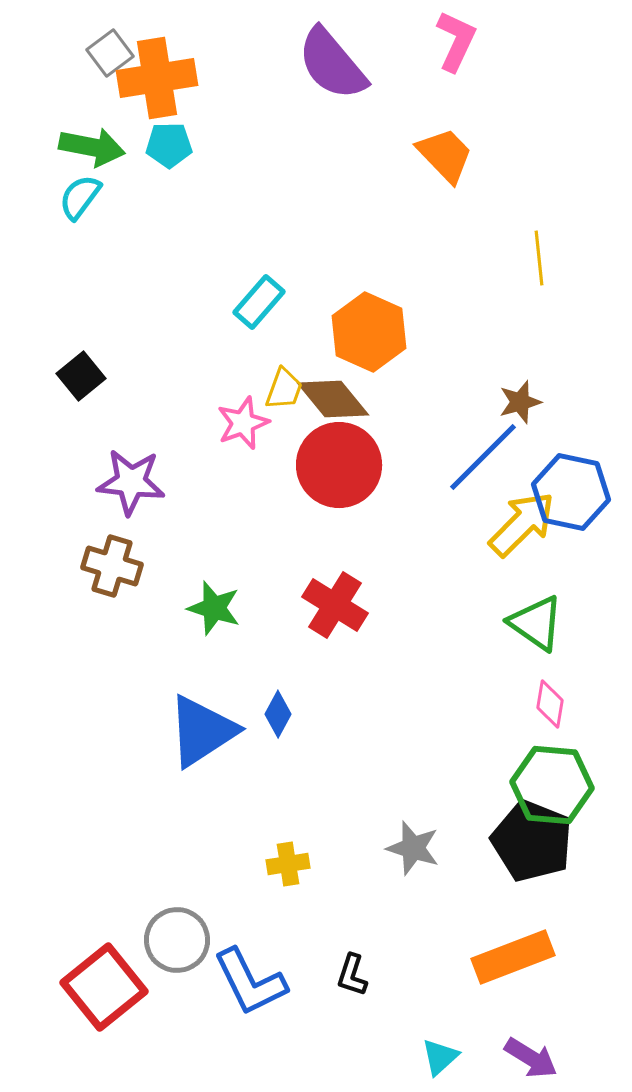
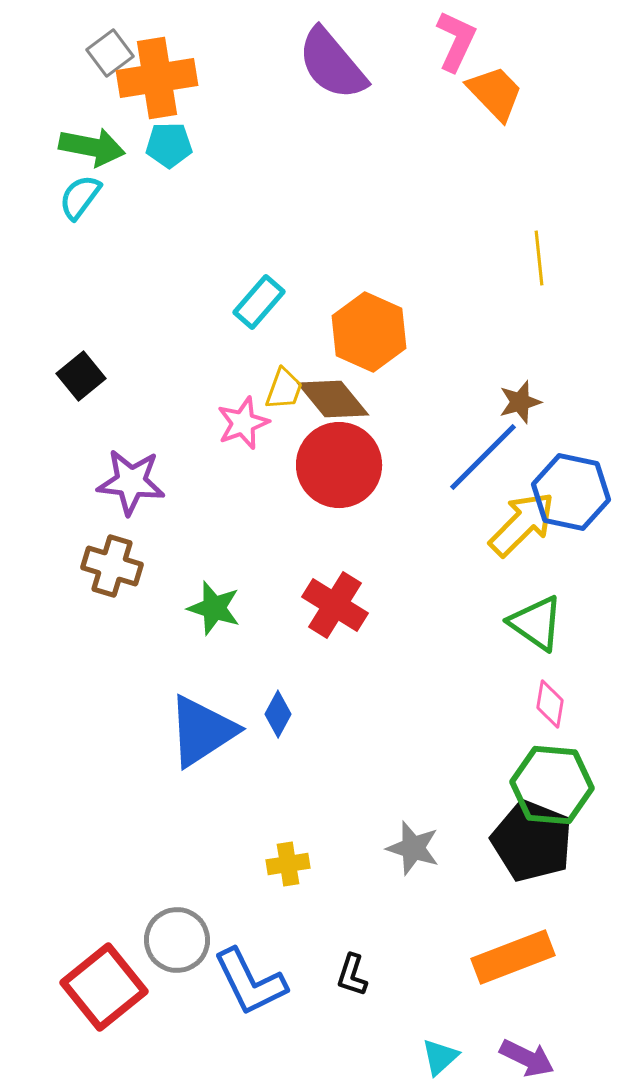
orange trapezoid: moved 50 px right, 62 px up
purple arrow: moved 4 px left; rotated 6 degrees counterclockwise
